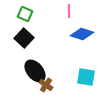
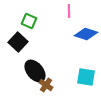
green square: moved 4 px right, 7 px down
blue diamond: moved 4 px right
black square: moved 6 px left, 4 px down
